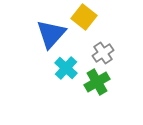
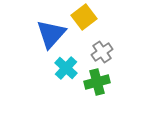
yellow square: rotated 15 degrees clockwise
gray cross: moved 1 px left, 1 px up
green cross: rotated 15 degrees clockwise
